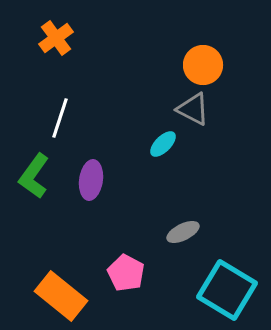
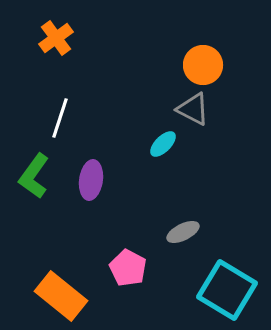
pink pentagon: moved 2 px right, 5 px up
